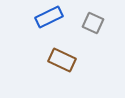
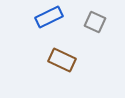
gray square: moved 2 px right, 1 px up
